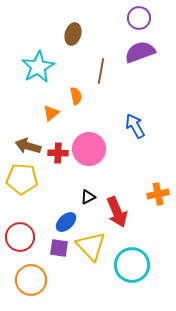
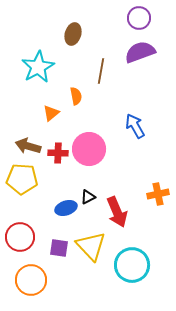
blue ellipse: moved 14 px up; rotated 25 degrees clockwise
